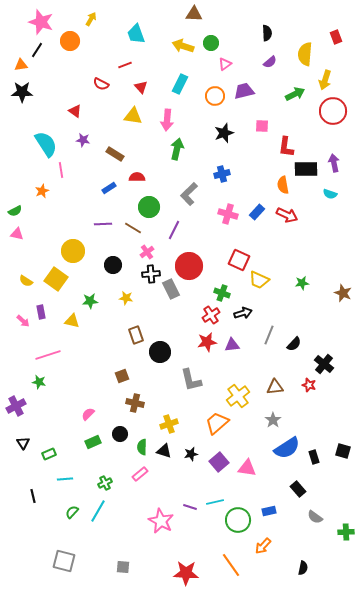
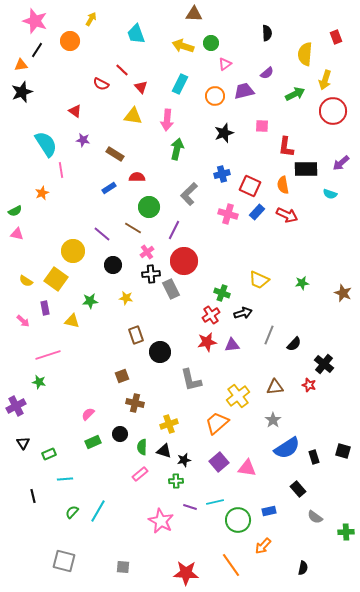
pink star at (41, 22): moved 6 px left, 1 px up
purple semicircle at (270, 62): moved 3 px left, 11 px down
red line at (125, 65): moved 3 px left, 5 px down; rotated 64 degrees clockwise
black star at (22, 92): rotated 20 degrees counterclockwise
purple arrow at (334, 163): moved 7 px right; rotated 120 degrees counterclockwise
orange star at (42, 191): moved 2 px down
purple line at (103, 224): moved 1 px left, 10 px down; rotated 42 degrees clockwise
red square at (239, 260): moved 11 px right, 74 px up
red circle at (189, 266): moved 5 px left, 5 px up
purple rectangle at (41, 312): moved 4 px right, 4 px up
black star at (191, 454): moved 7 px left, 6 px down
green cross at (105, 483): moved 71 px right, 2 px up; rotated 24 degrees clockwise
